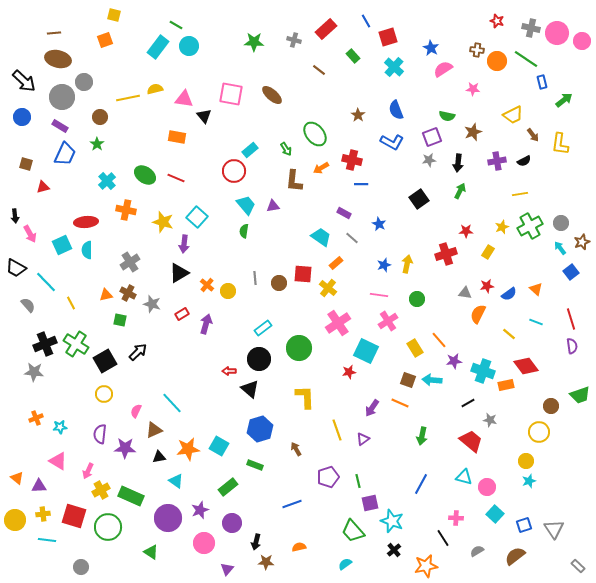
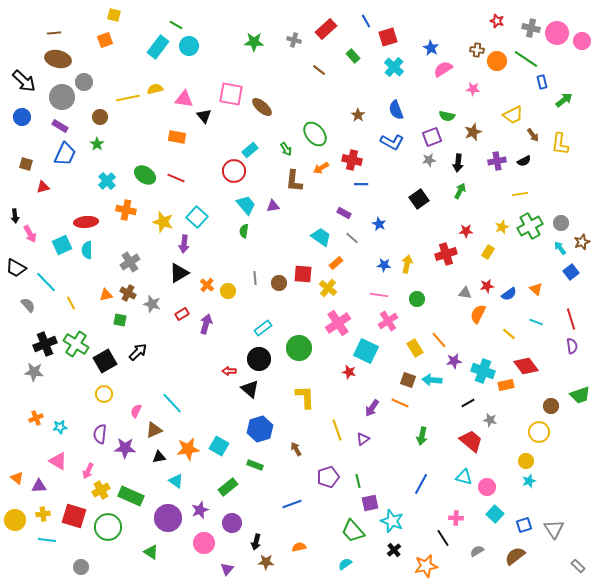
brown ellipse at (272, 95): moved 10 px left, 12 px down
blue star at (384, 265): rotated 24 degrees clockwise
red star at (349, 372): rotated 24 degrees clockwise
